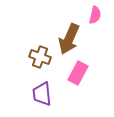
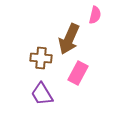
brown cross: moved 1 px right, 1 px down; rotated 15 degrees counterclockwise
purple trapezoid: rotated 25 degrees counterclockwise
